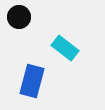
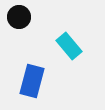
cyan rectangle: moved 4 px right, 2 px up; rotated 12 degrees clockwise
